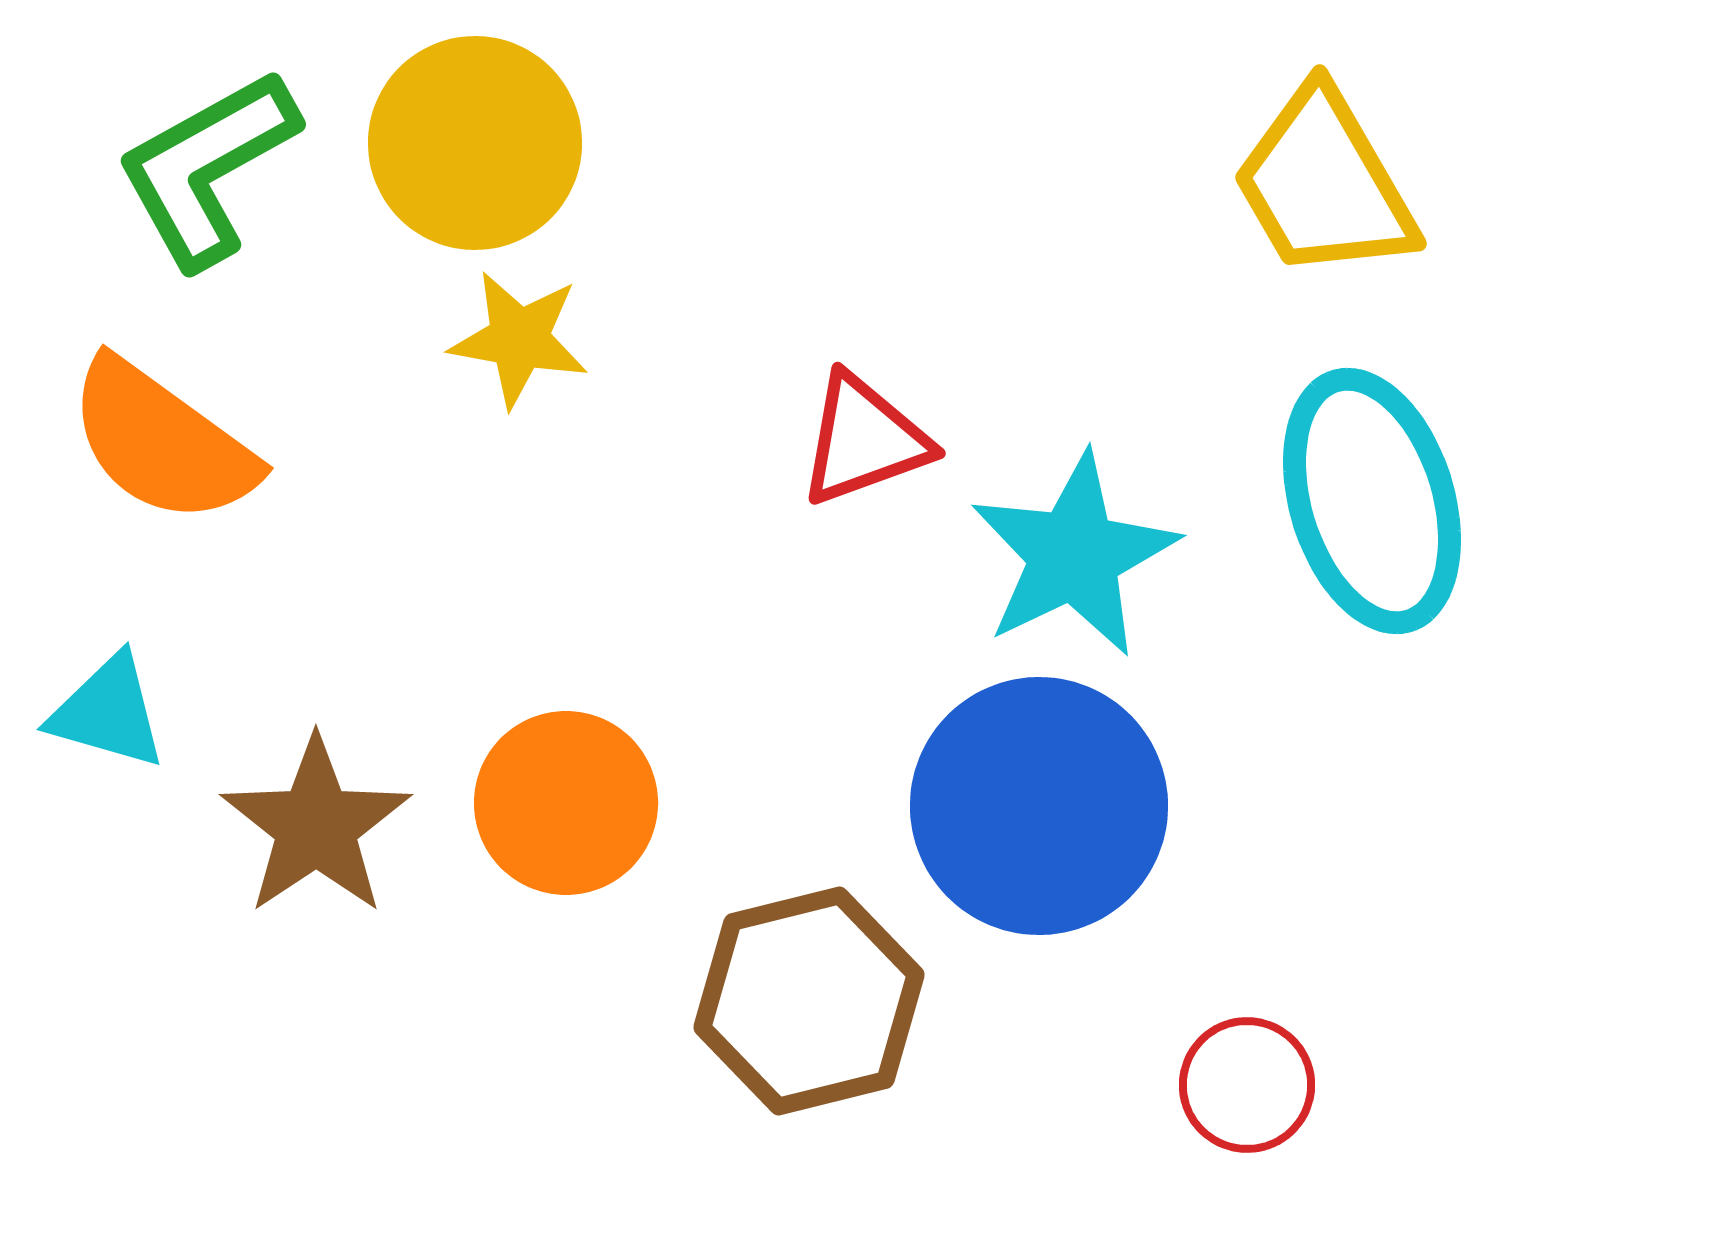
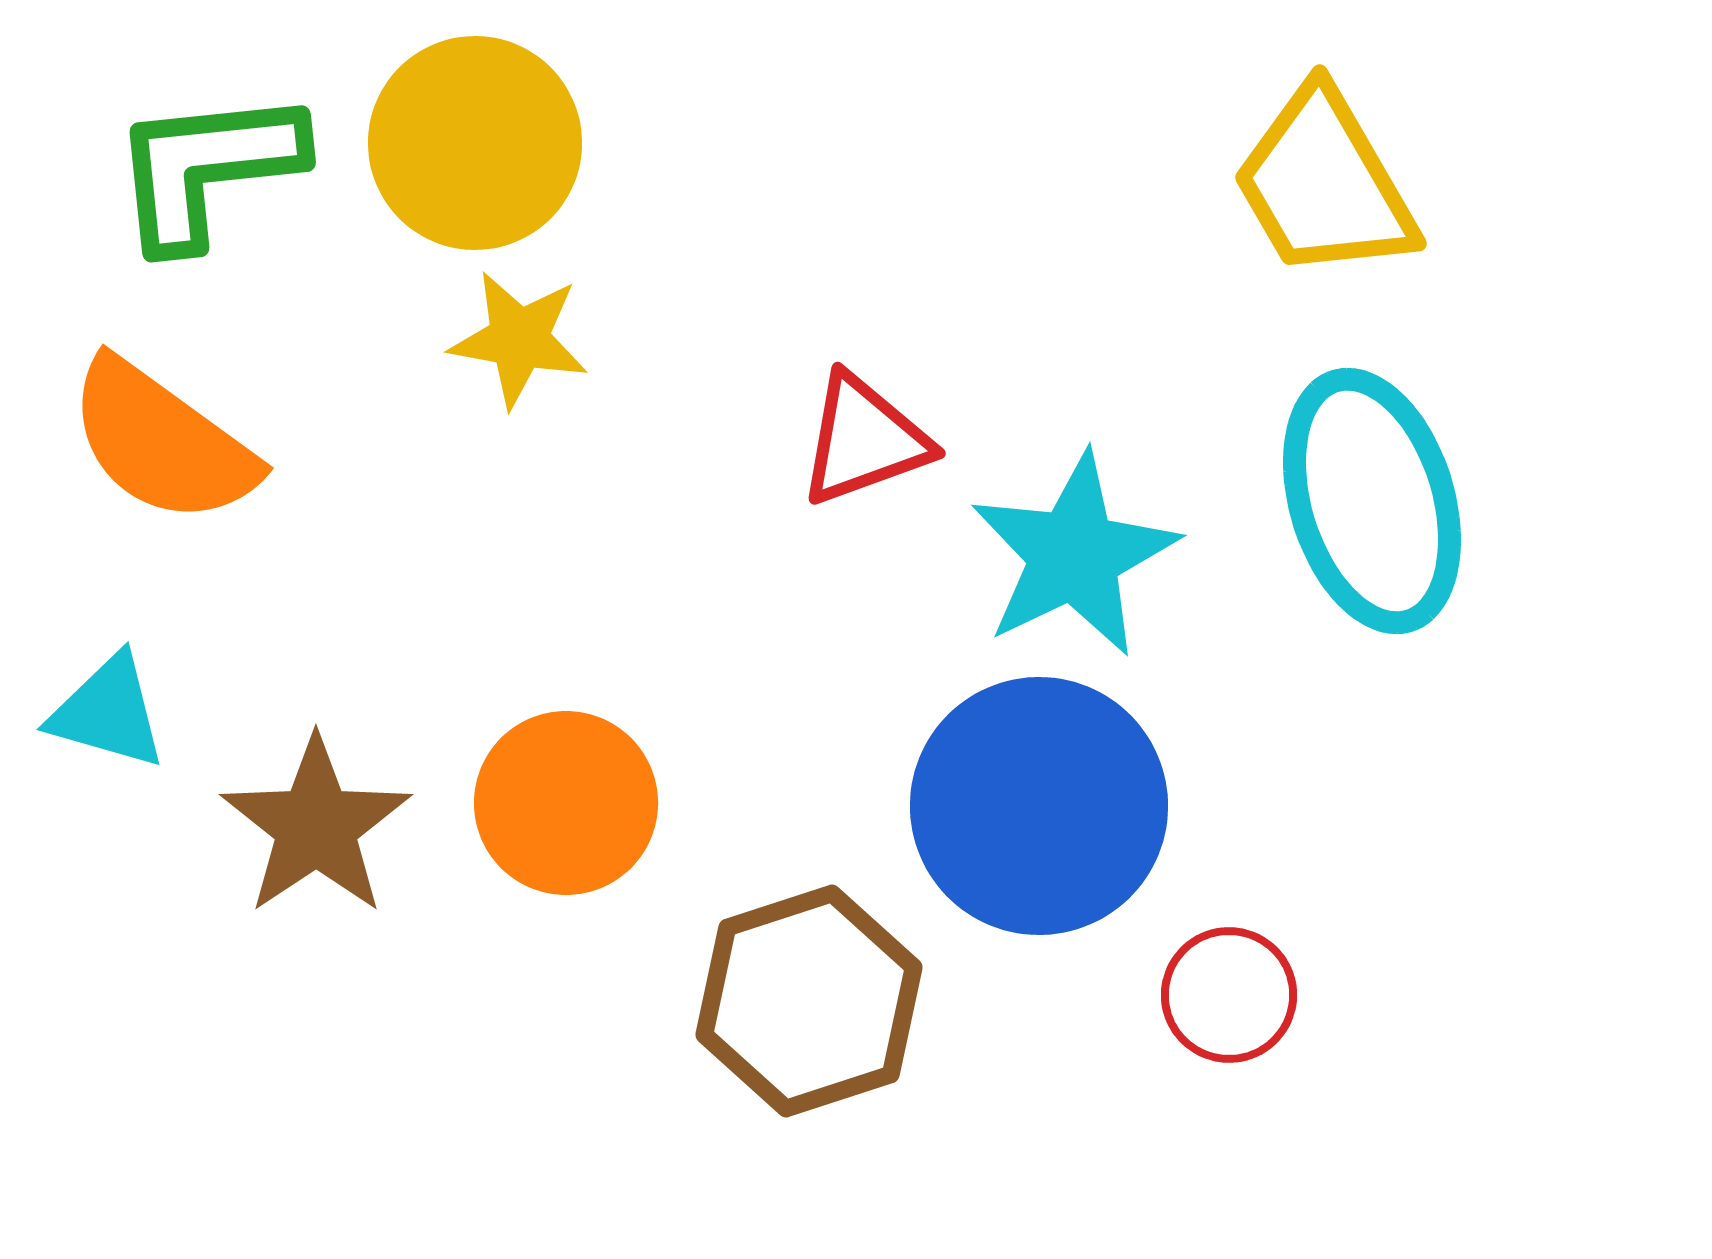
green L-shape: rotated 23 degrees clockwise
brown hexagon: rotated 4 degrees counterclockwise
red circle: moved 18 px left, 90 px up
